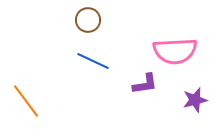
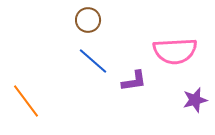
blue line: rotated 16 degrees clockwise
purple L-shape: moved 11 px left, 3 px up
